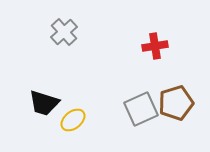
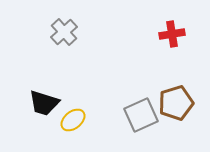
red cross: moved 17 px right, 12 px up
gray square: moved 6 px down
